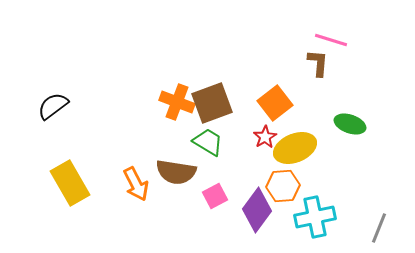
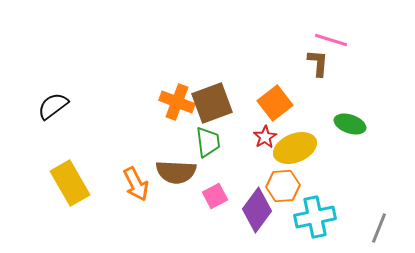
green trapezoid: rotated 52 degrees clockwise
brown semicircle: rotated 6 degrees counterclockwise
